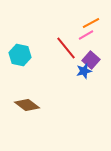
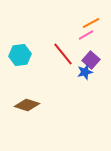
red line: moved 3 px left, 6 px down
cyan hexagon: rotated 20 degrees counterclockwise
blue star: moved 1 px right, 1 px down
brown diamond: rotated 20 degrees counterclockwise
